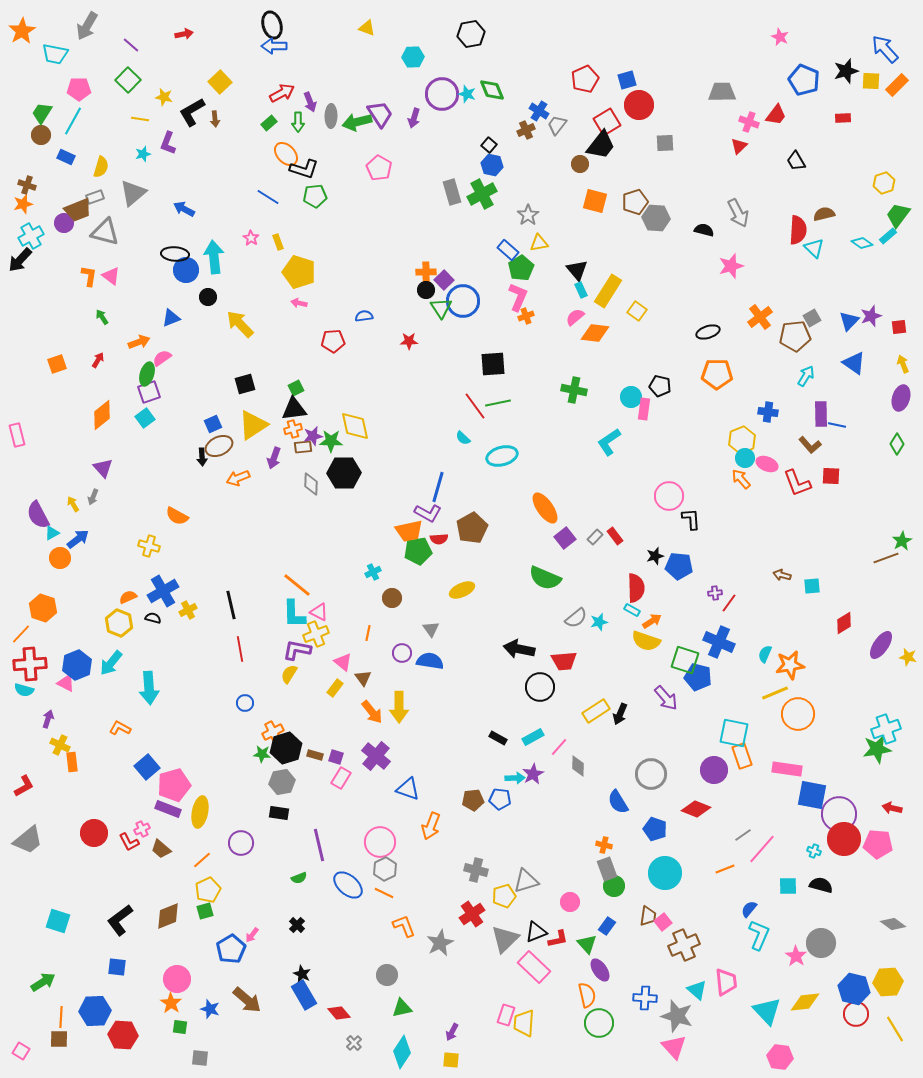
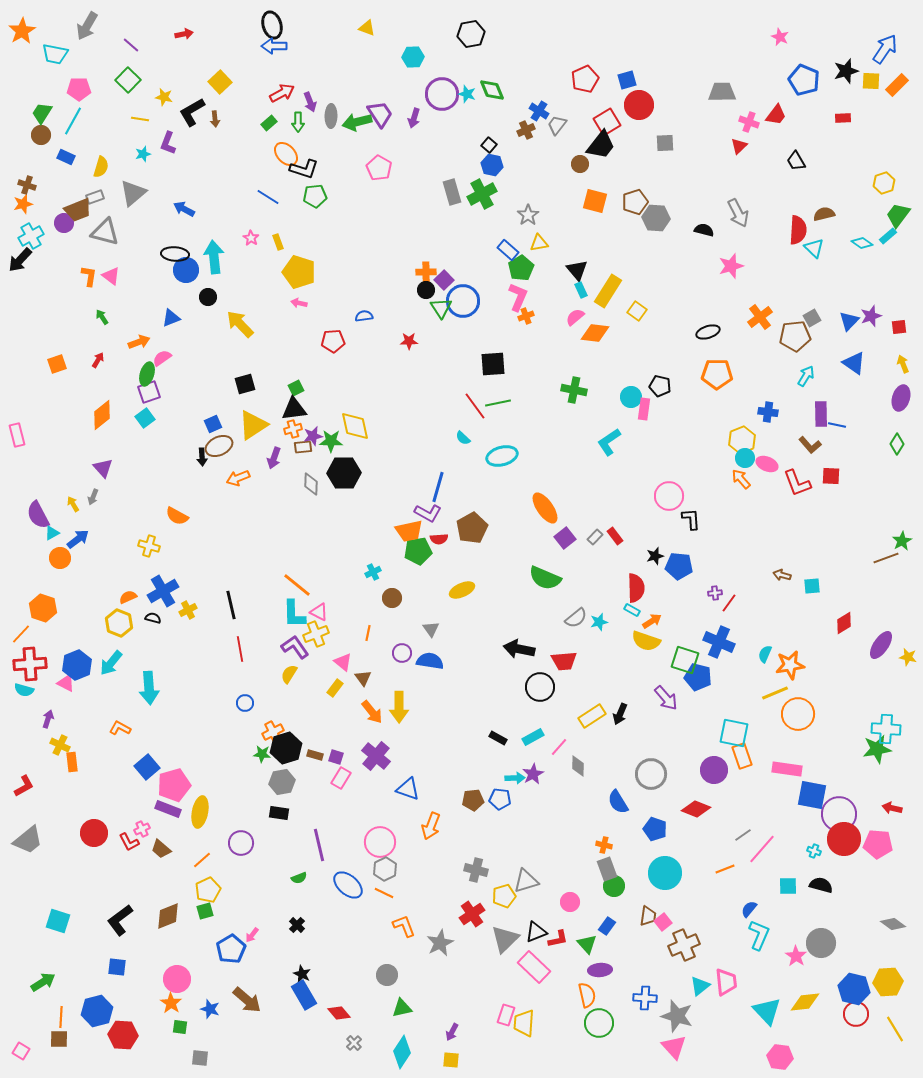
blue arrow at (885, 49): rotated 76 degrees clockwise
purple L-shape at (297, 650): moved 2 px left, 3 px up; rotated 44 degrees clockwise
yellow rectangle at (596, 711): moved 4 px left, 5 px down
cyan cross at (886, 729): rotated 24 degrees clockwise
purple ellipse at (600, 970): rotated 60 degrees counterclockwise
cyan triangle at (697, 990): moved 3 px right, 4 px up; rotated 40 degrees clockwise
blue hexagon at (95, 1011): moved 2 px right; rotated 12 degrees counterclockwise
